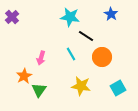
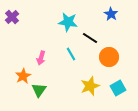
cyan star: moved 2 px left, 5 px down
black line: moved 4 px right, 2 px down
orange circle: moved 7 px right
orange star: moved 1 px left
yellow star: moved 9 px right; rotated 30 degrees counterclockwise
